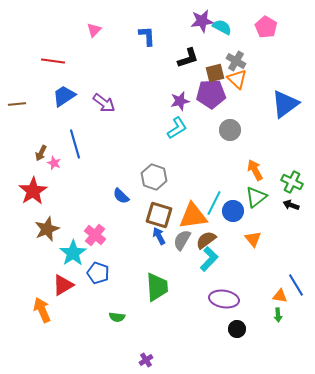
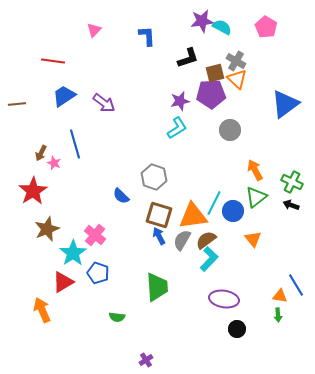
red triangle at (63, 285): moved 3 px up
